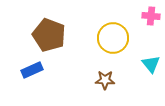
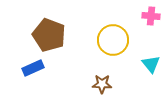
yellow circle: moved 2 px down
blue rectangle: moved 1 px right, 2 px up
brown star: moved 3 px left, 4 px down
